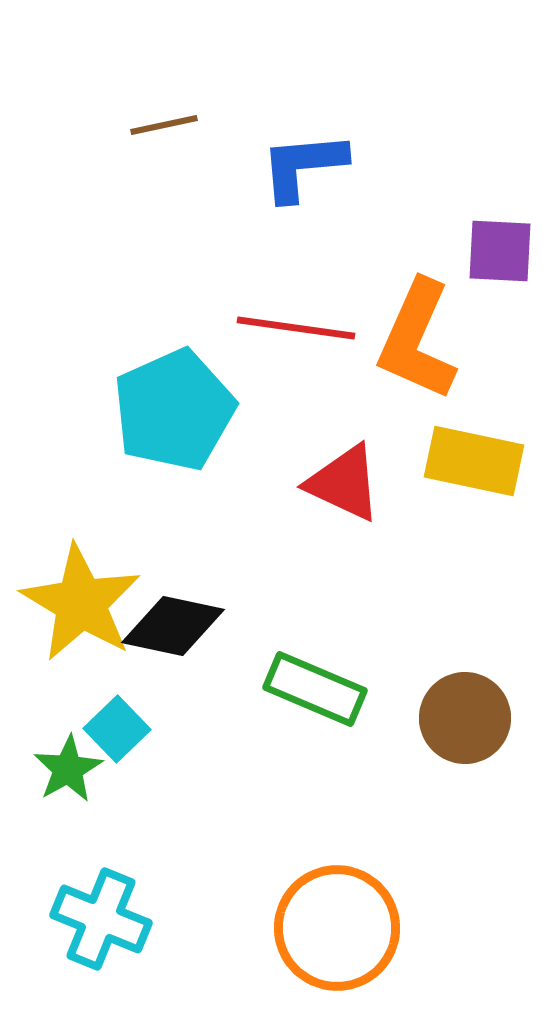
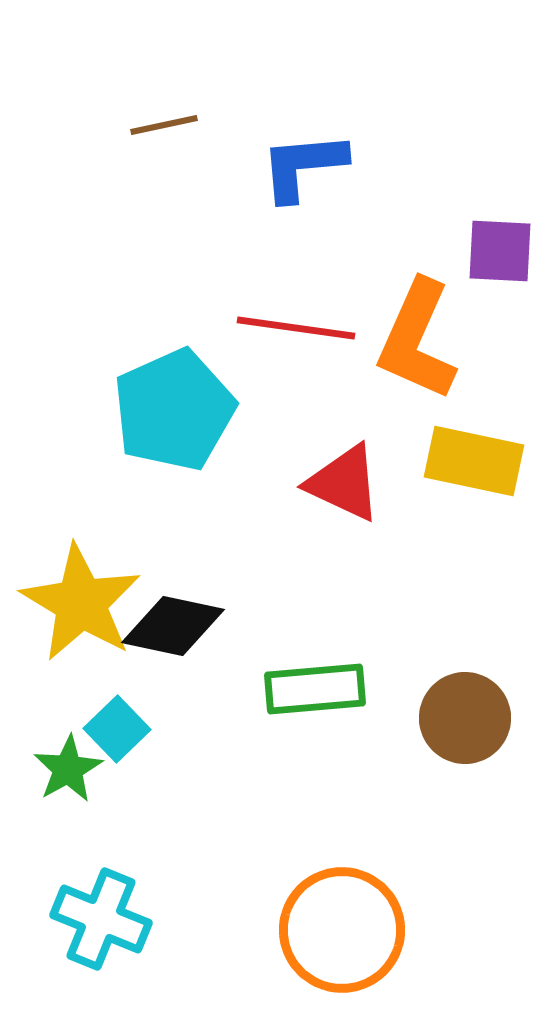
green rectangle: rotated 28 degrees counterclockwise
orange circle: moved 5 px right, 2 px down
